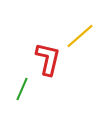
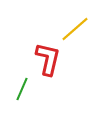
yellow line: moved 5 px left, 7 px up
